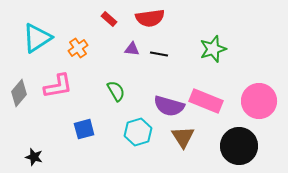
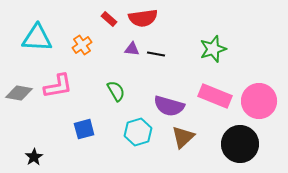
red semicircle: moved 7 px left
cyan triangle: rotated 36 degrees clockwise
orange cross: moved 4 px right, 3 px up
black line: moved 3 px left
gray diamond: rotated 60 degrees clockwise
pink rectangle: moved 9 px right, 5 px up
brown triangle: rotated 20 degrees clockwise
black circle: moved 1 px right, 2 px up
black star: rotated 24 degrees clockwise
